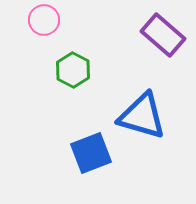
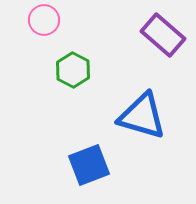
blue square: moved 2 px left, 12 px down
